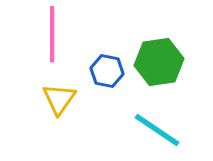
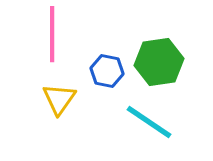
cyan line: moved 8 px left, 8 px up
